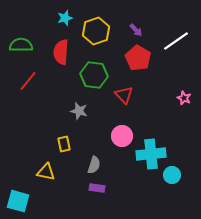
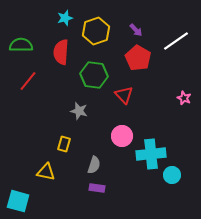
yellow rectangle: rotated 28 degrees clockwise
